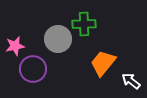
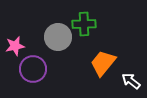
gray circle: moved 2 px up
